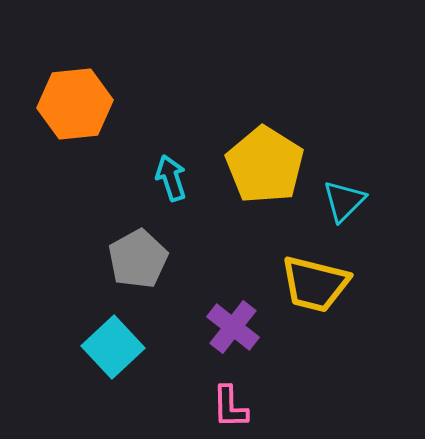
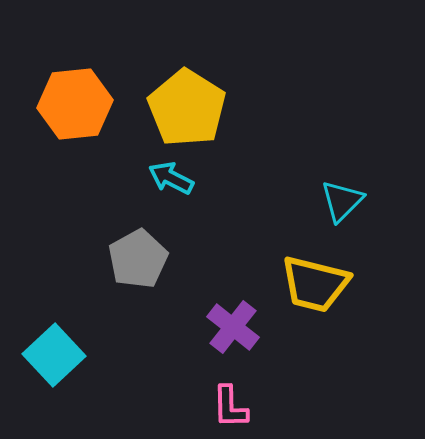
yellow pentagon: moved 78 px left, 57 px up
cyan arrow: rotated 45 degrees counterclockwise
cyan triangle: moved 2 px left
cyan square: moved 59 px left, 8 px down
